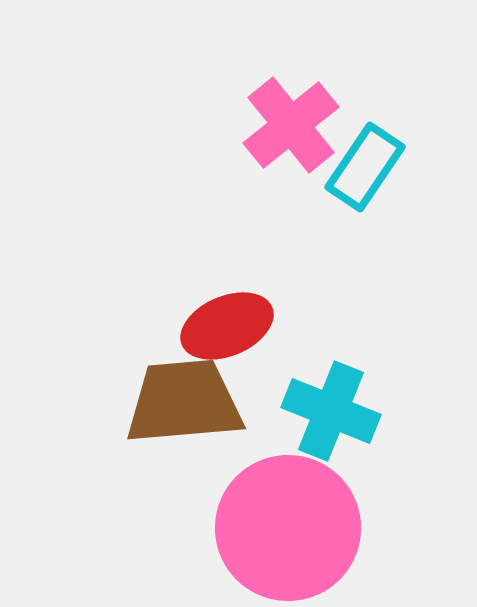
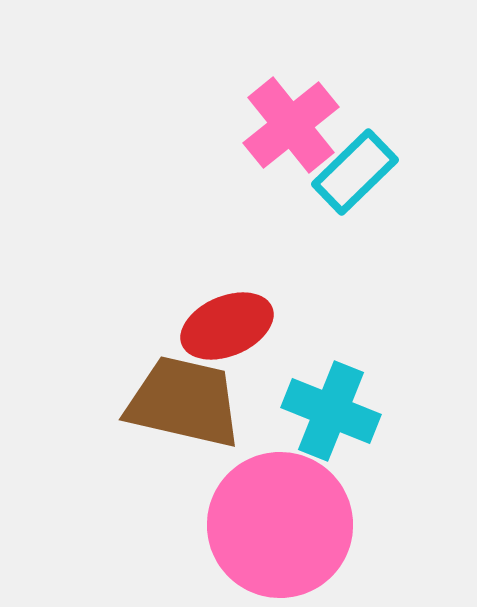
cyan rectangle: moved 10 px left, 5 px down; rotated 12 degrees clockwise
brown trapezoid: rotated 18 degrees clockwise
pink circle: moved 8 px left, 3 px up
